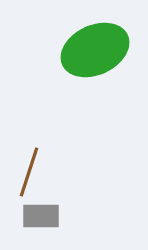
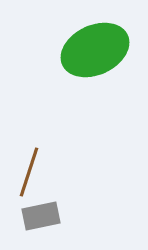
gray rectangle: rotated 12 degrees counterclockwise
